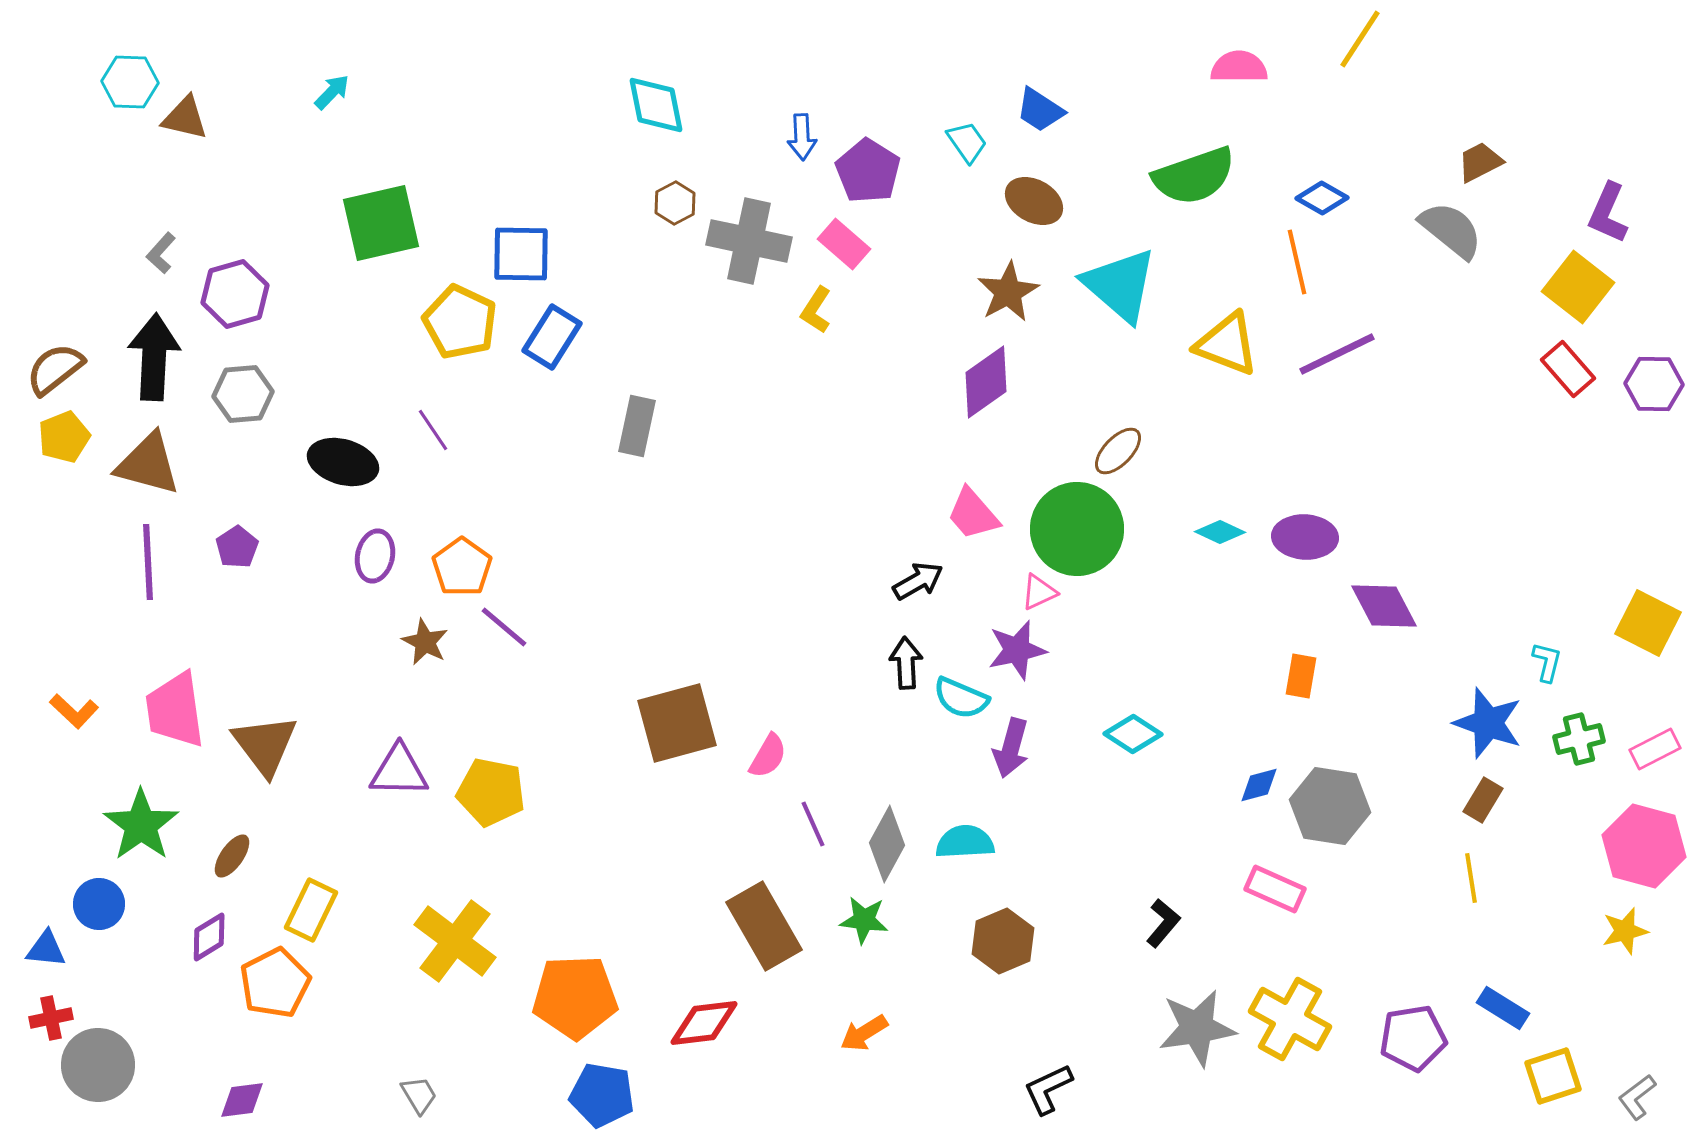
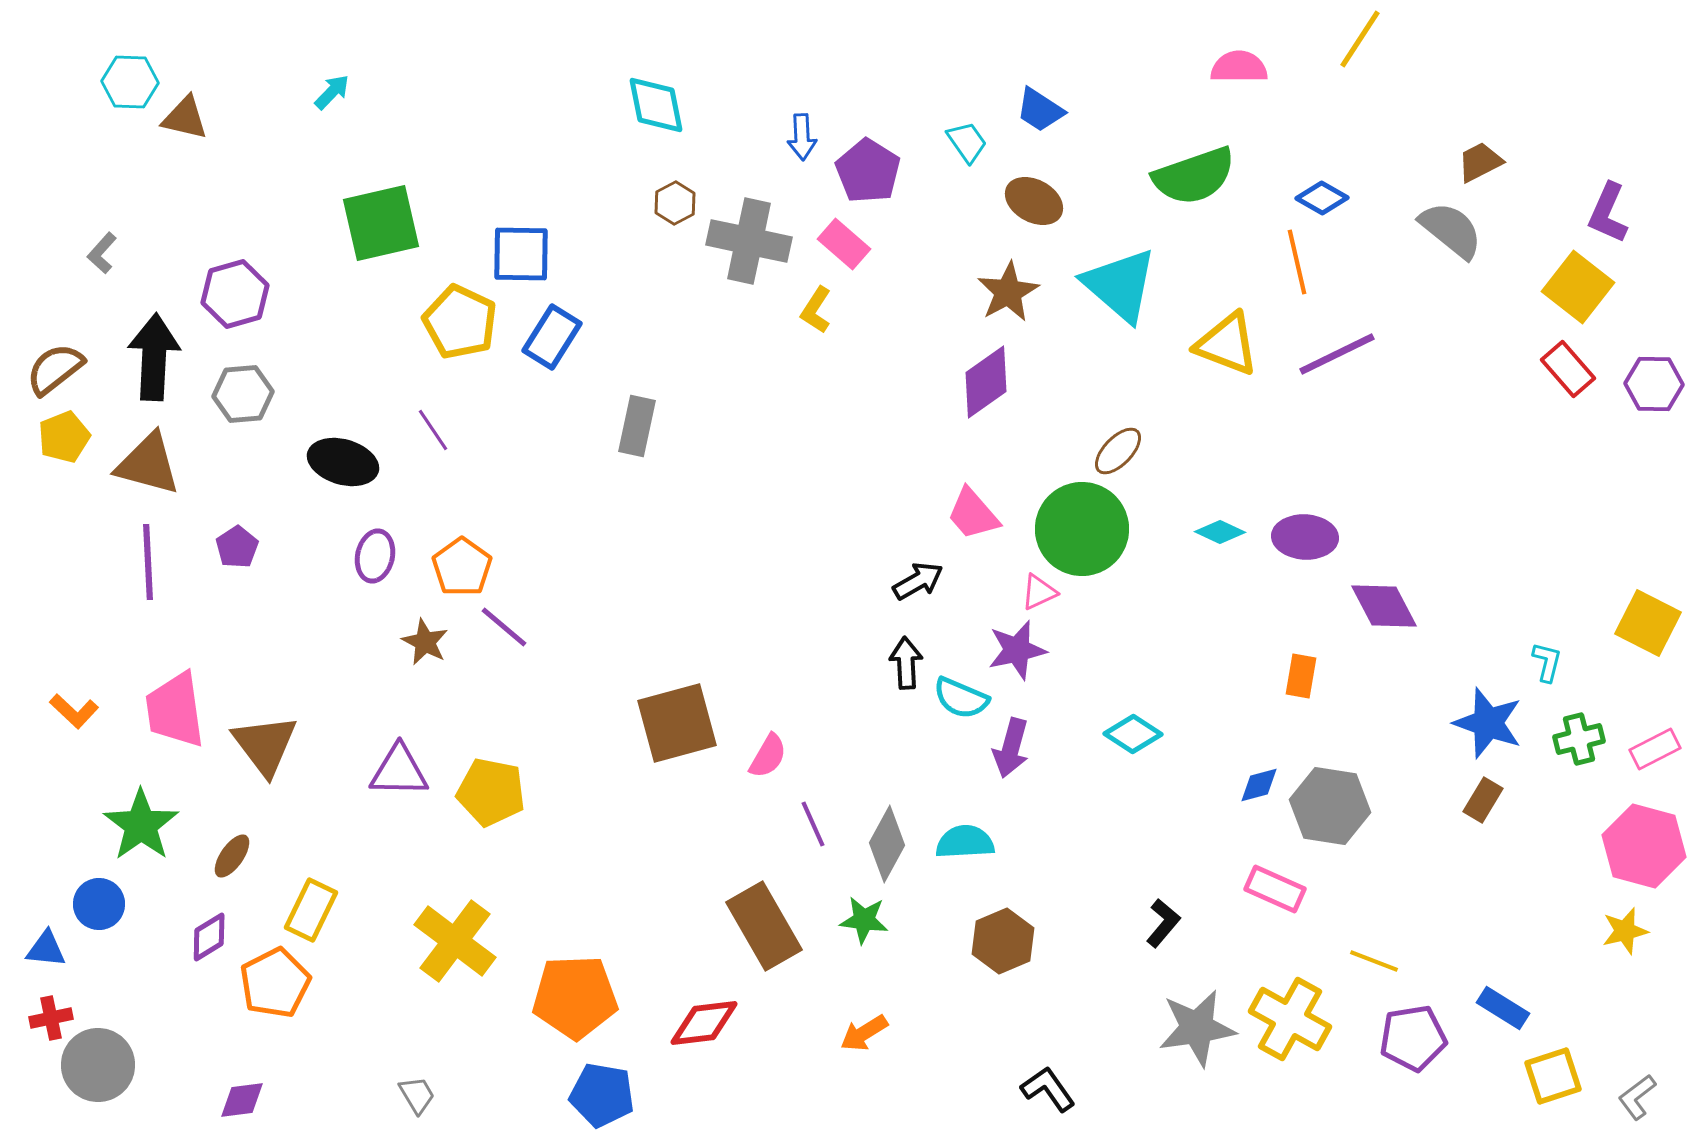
gray L-shape at (161, 253): moved 59 px left
green circle at (1077, 529): moved 5 px right
yellow line at (1471, 878): moved 97 px left, 83 px down; rotated 60 degrees counterclockwise
black L-shape at (1048, 1089): rotated 80 degrees clockwise
gray trapezoid at (419, 1095): moved 2 px left
